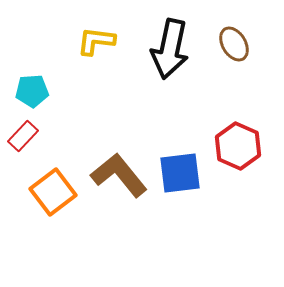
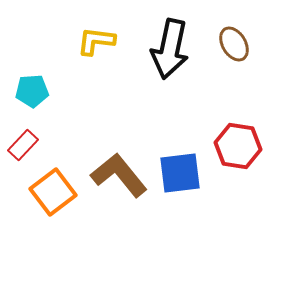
red rectangle: moved 9 px down
red hexagon: rotated 15 degrees counterclockwise
